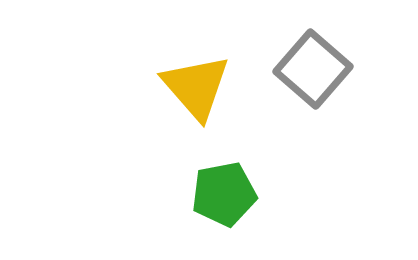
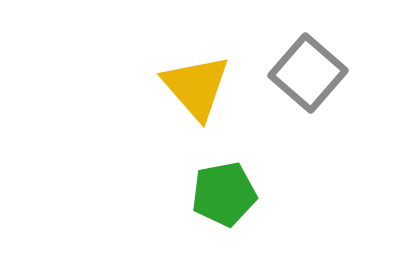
gray square: moved 5 px left, 4 px down
